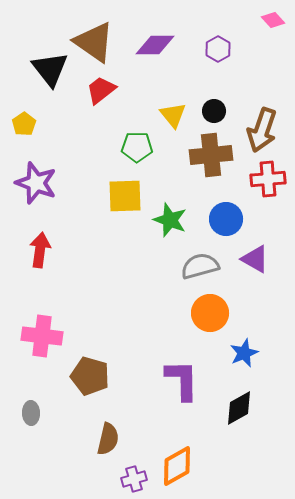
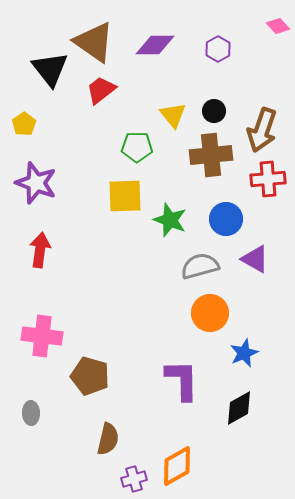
pink diamond: moved 5 px right, 6 px down
